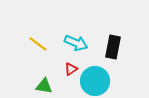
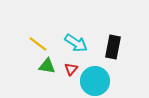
cyan arrow: rotated 10 degrees clockwise
red triangle: rotated 16 degrees counterclockwise
green triangle: moved 3 px right, 20 px up
